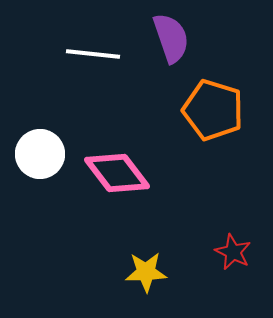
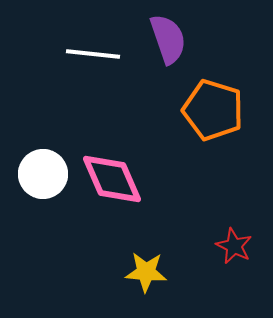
purple semicircle: moved 3 px left, 1 px down
white circle: moved 3 px right, 20 px down
pink diamond: moved 5 px left, 6 px down; rotated 14 degrees clockwise
red star: moved 1 px right, 6 px up
yellow star: rotated 6 degrees clockwise
